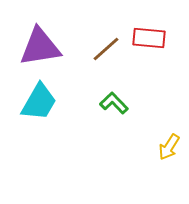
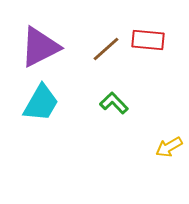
red rectangle: moved 1 px left, 2 px down
purple triangle: rotated 18 degrees counterclockwise
cyan trapezoid: moved 2 px right, 1 px down
yellow arrow: rotated 28 degrees clockwise
